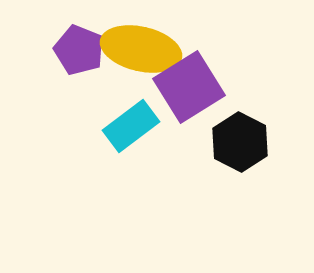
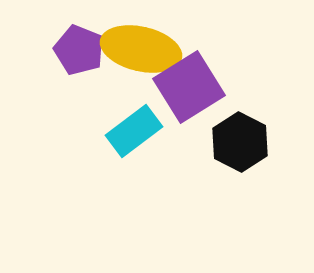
cyan rectangle: moved 3 px right, 5 px down
